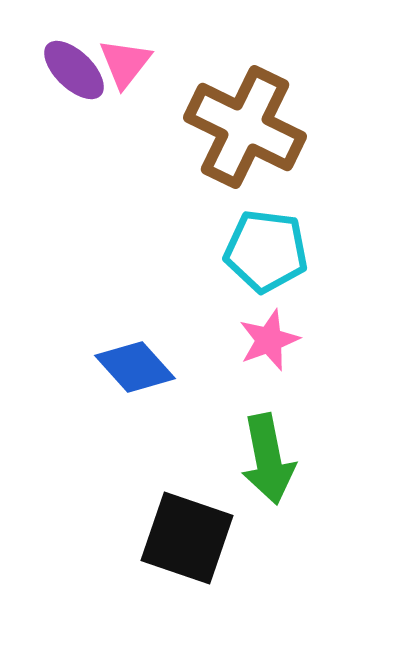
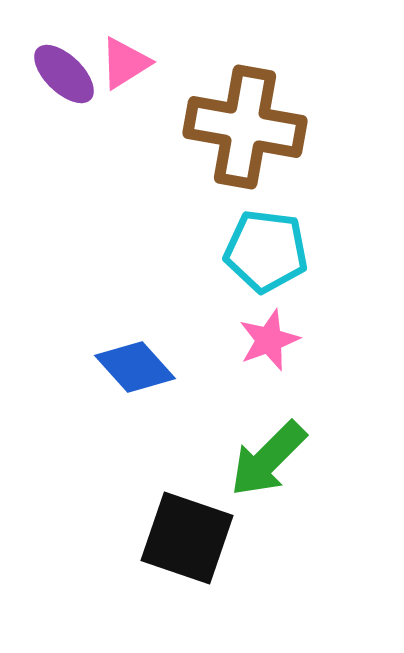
pink triangle: rotated 20 degrees clockwise
purple ellipse: moved 10 px left, 4 px down
brown cross: rotated 16 degrees counterclockwise
green arrow: rotated 56 degrees clockwise
